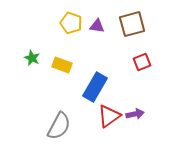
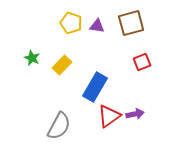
brown square: moved 1 px left, 1 px up
yellow rectangle: rotated 66 degrees counterclockwise
